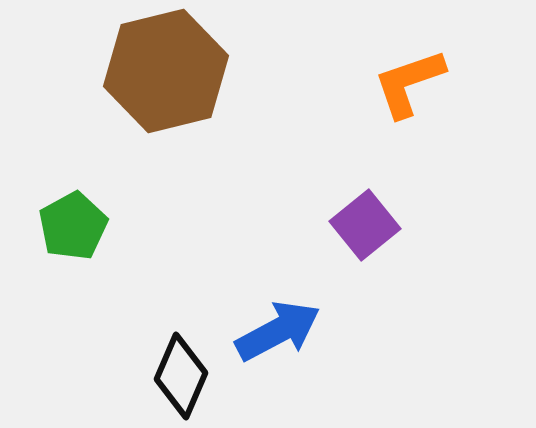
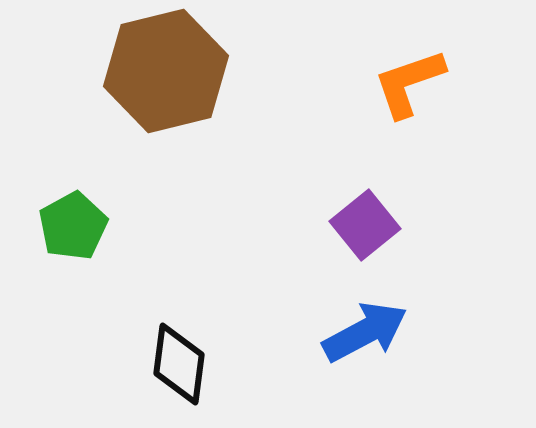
blue arrow: moved 87 px right, 1 px down
black diamond: moved 2 px left, 12 px up; rotated 16 degrees counterclockwise
